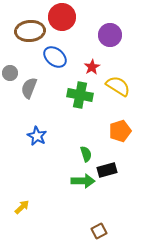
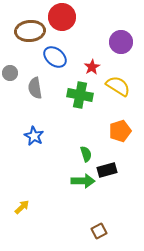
purple circle: moved 11 px right, 7 px down
gray semicircle: moved 6 px right; rotated 30 degrees counterclockwise
blue star: moved 3 px left
